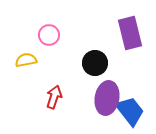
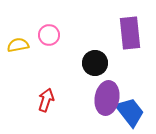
purple rectangle: rotated 8 degrees clockwise
yellow semicircle: moved 8 px left, 15 px up
red arrow: moved 8 px left, 3 px down
blue trapezoid: moved 1 px down
